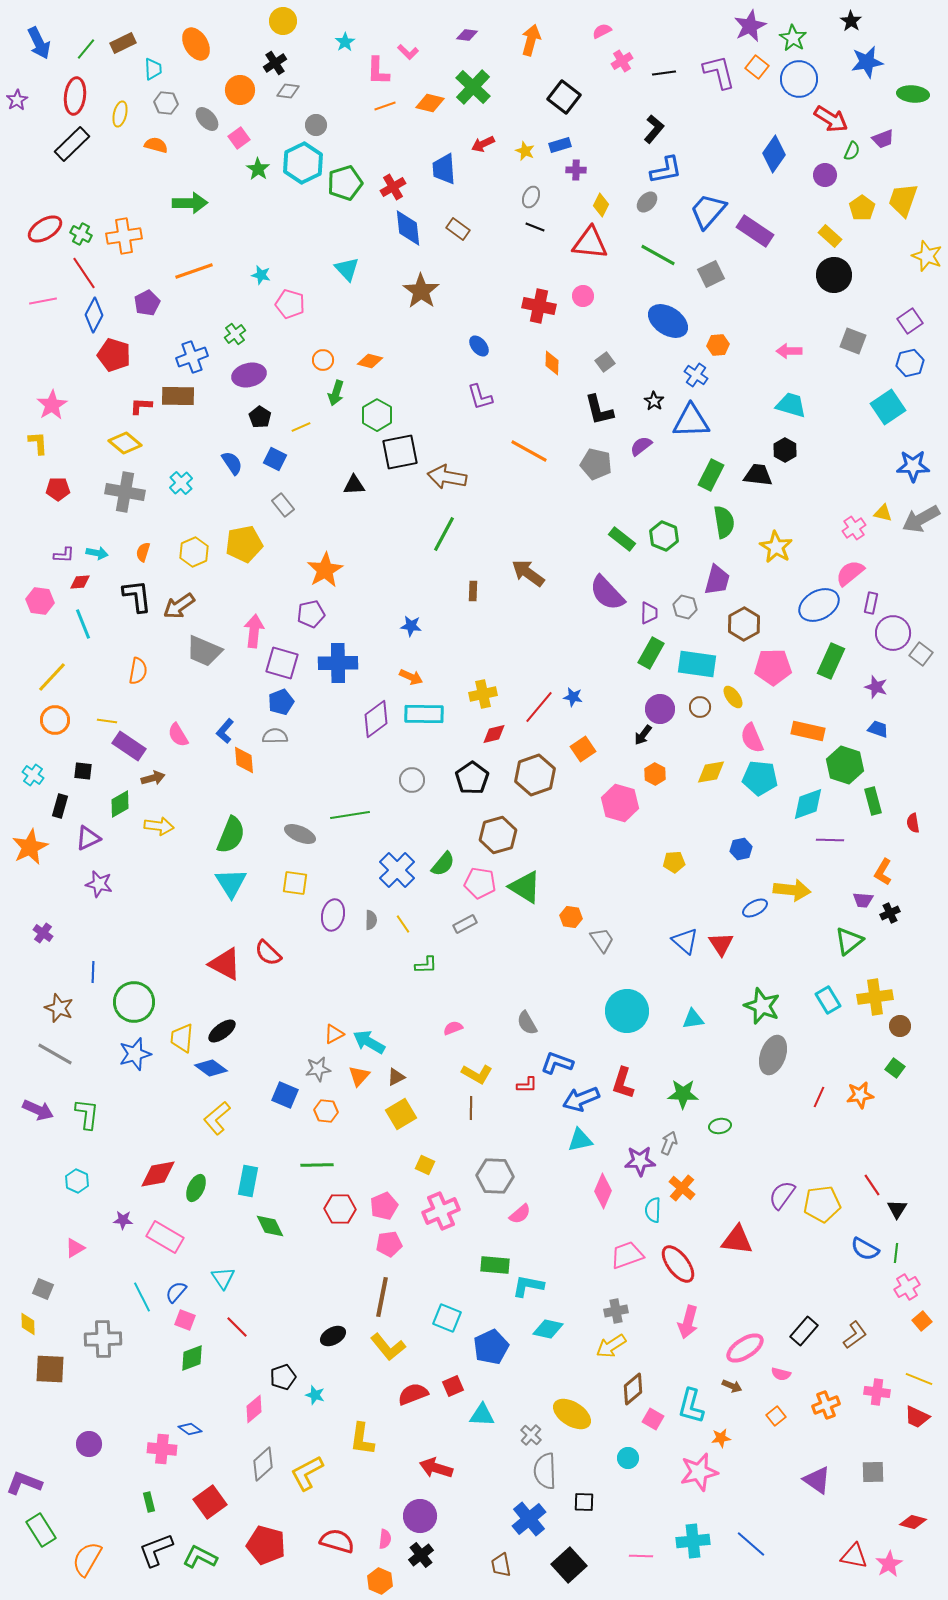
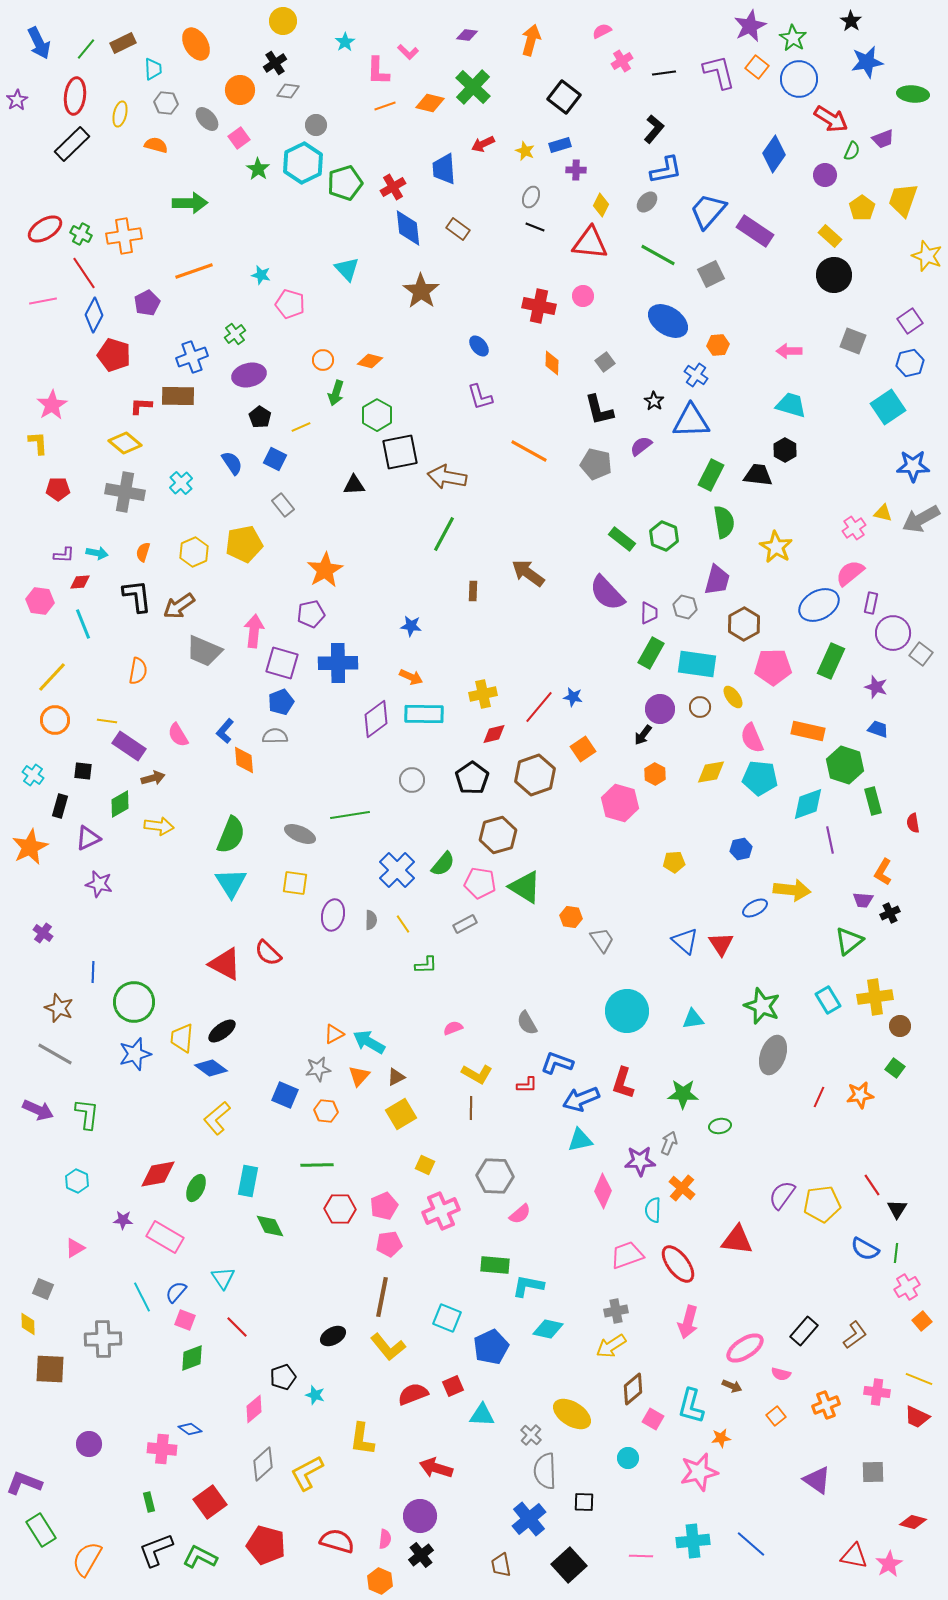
purple line at (830, 840): rotated 76 degrees clockwise
